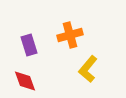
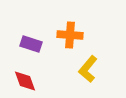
orange cross: rotated 20 degrees clockwise
purple rectangle: moved 2 px right, 1 px up; rotated 55 degrees counterclockwise
